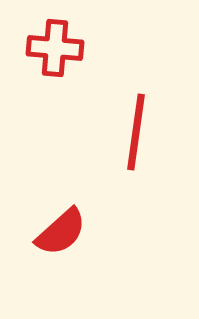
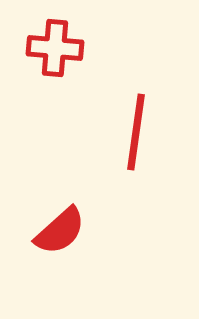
red semicircle: moved 1 px left, 1 px up
